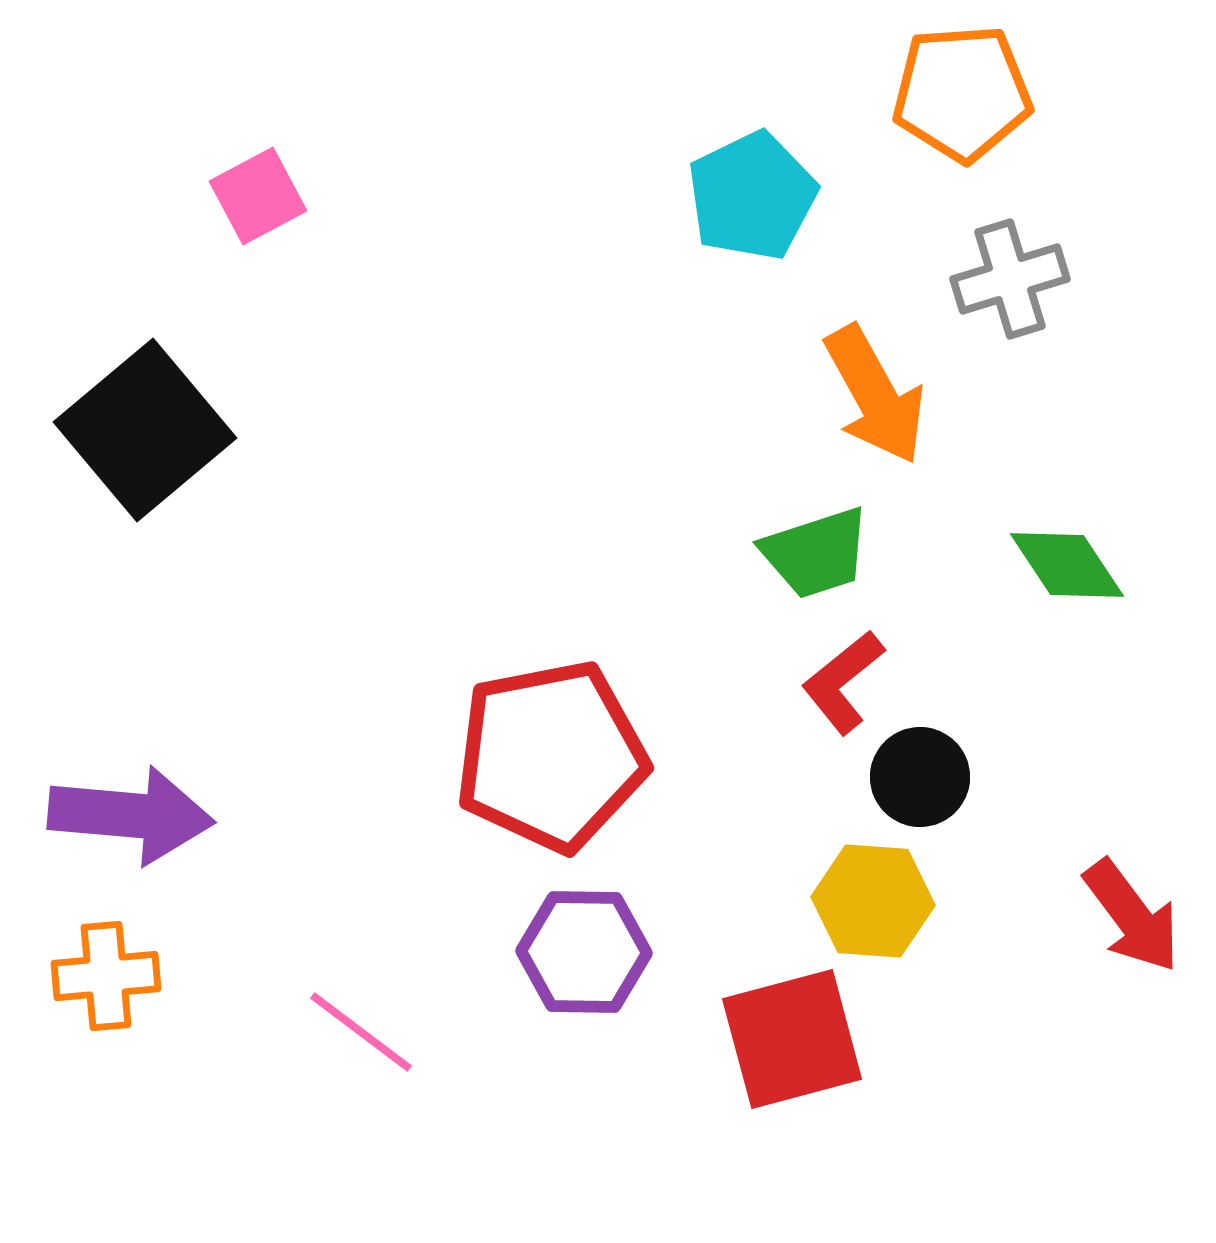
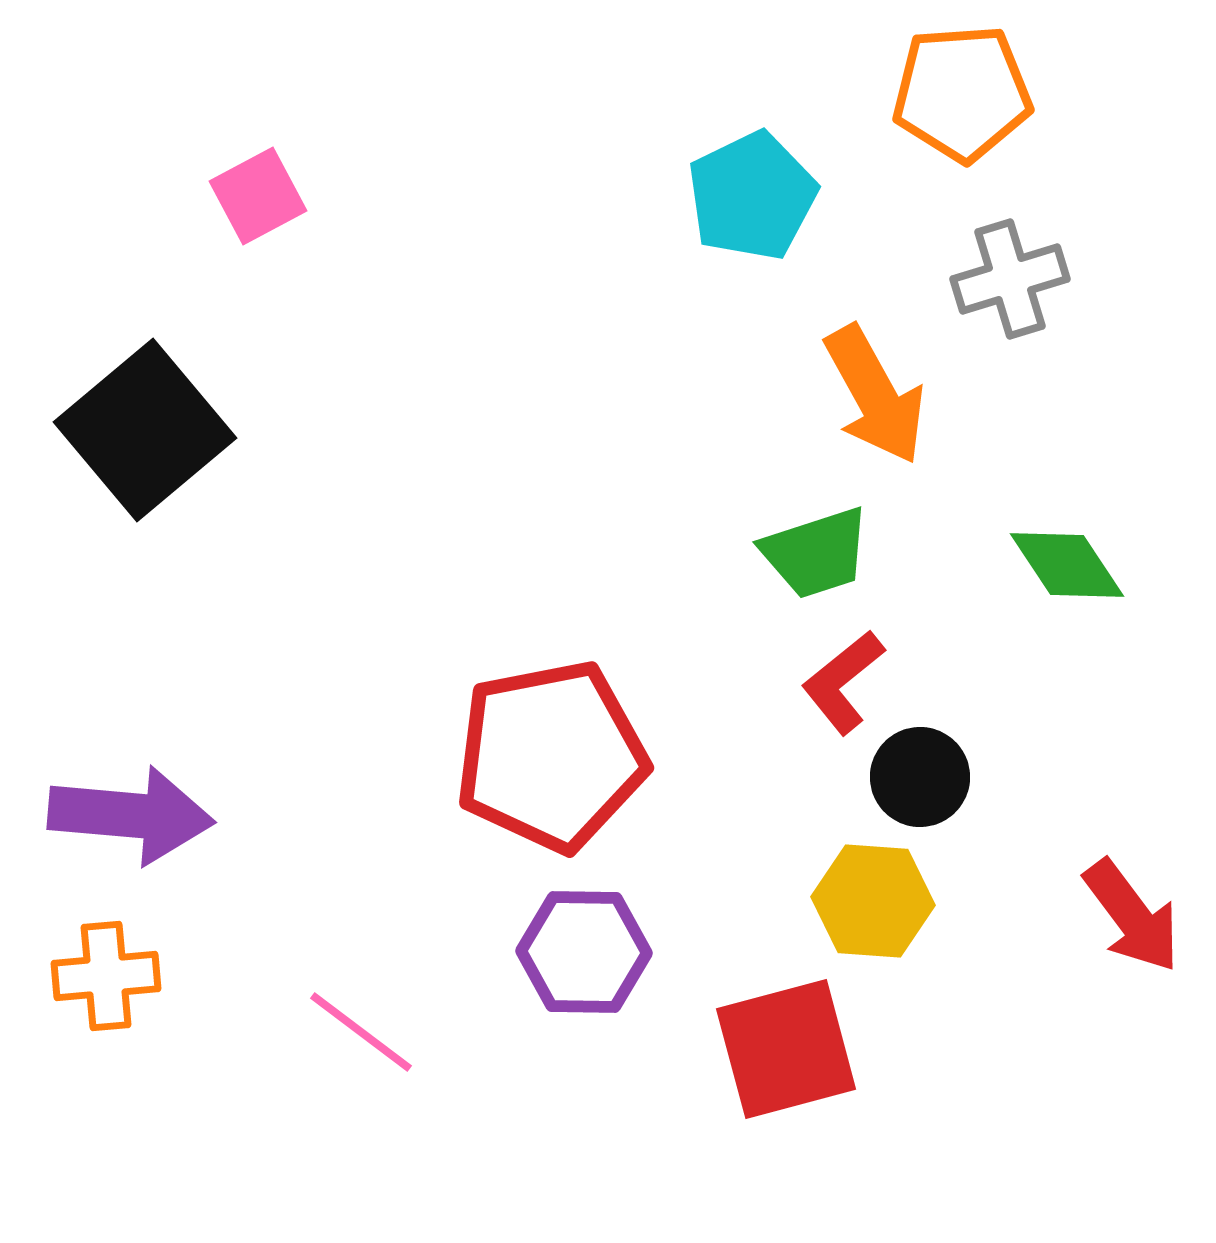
red square: moved 6 px left, 10 px down
